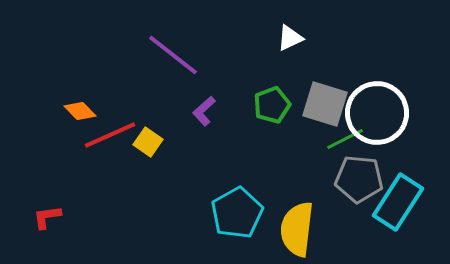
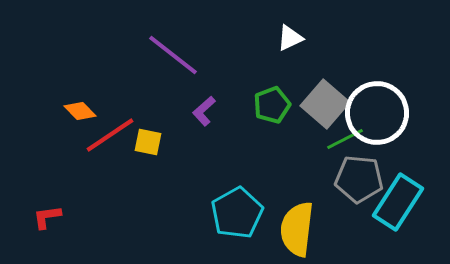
gray square: rotated 24 degrees clockwise
red line: rotated 10 degrees counterclockwise
yellow square: rotated 24 degrees counterclockwise
